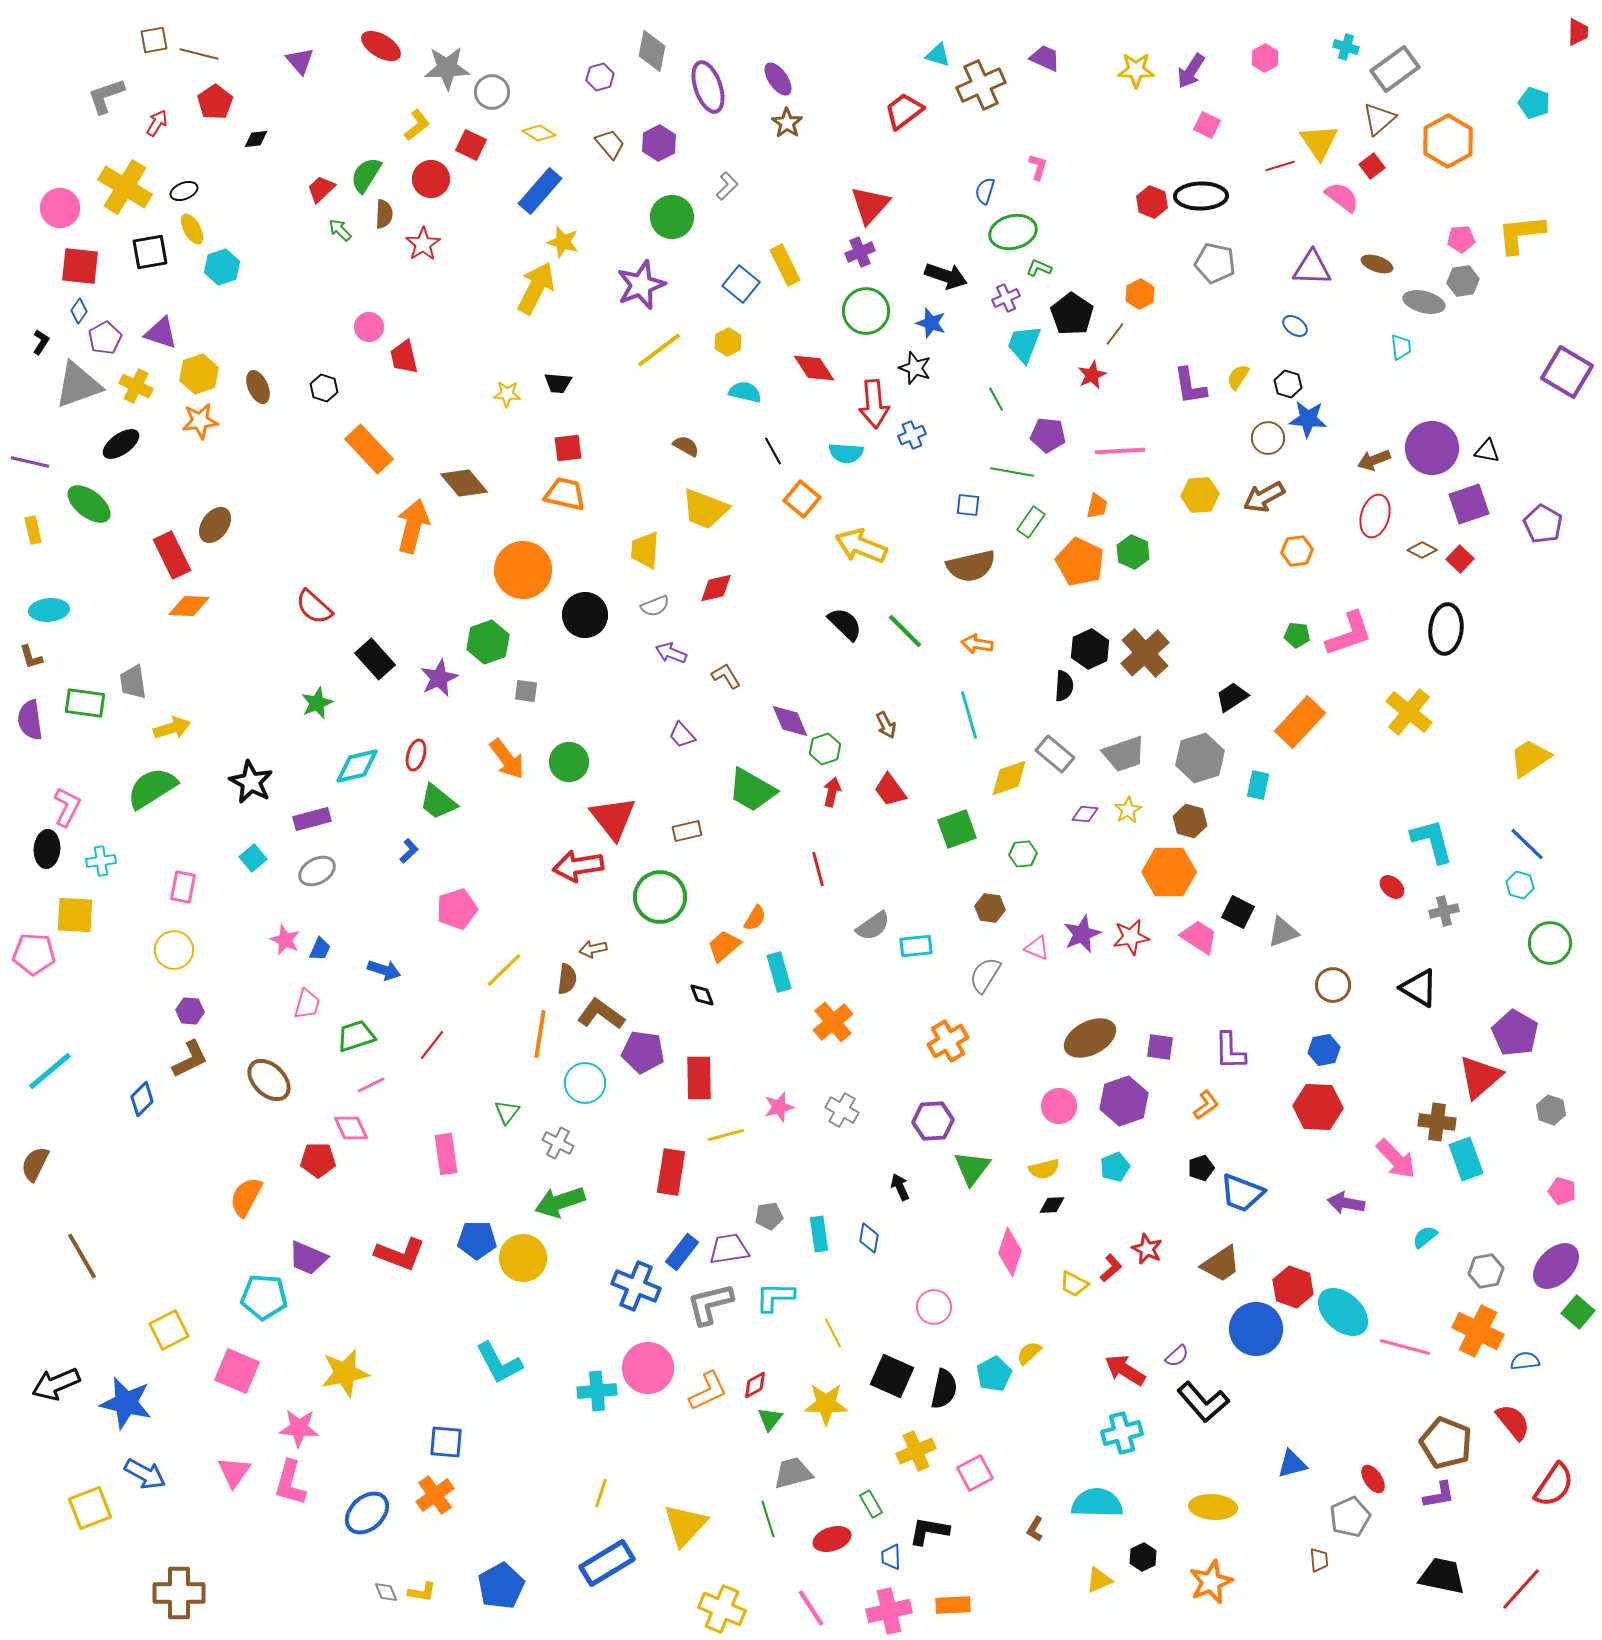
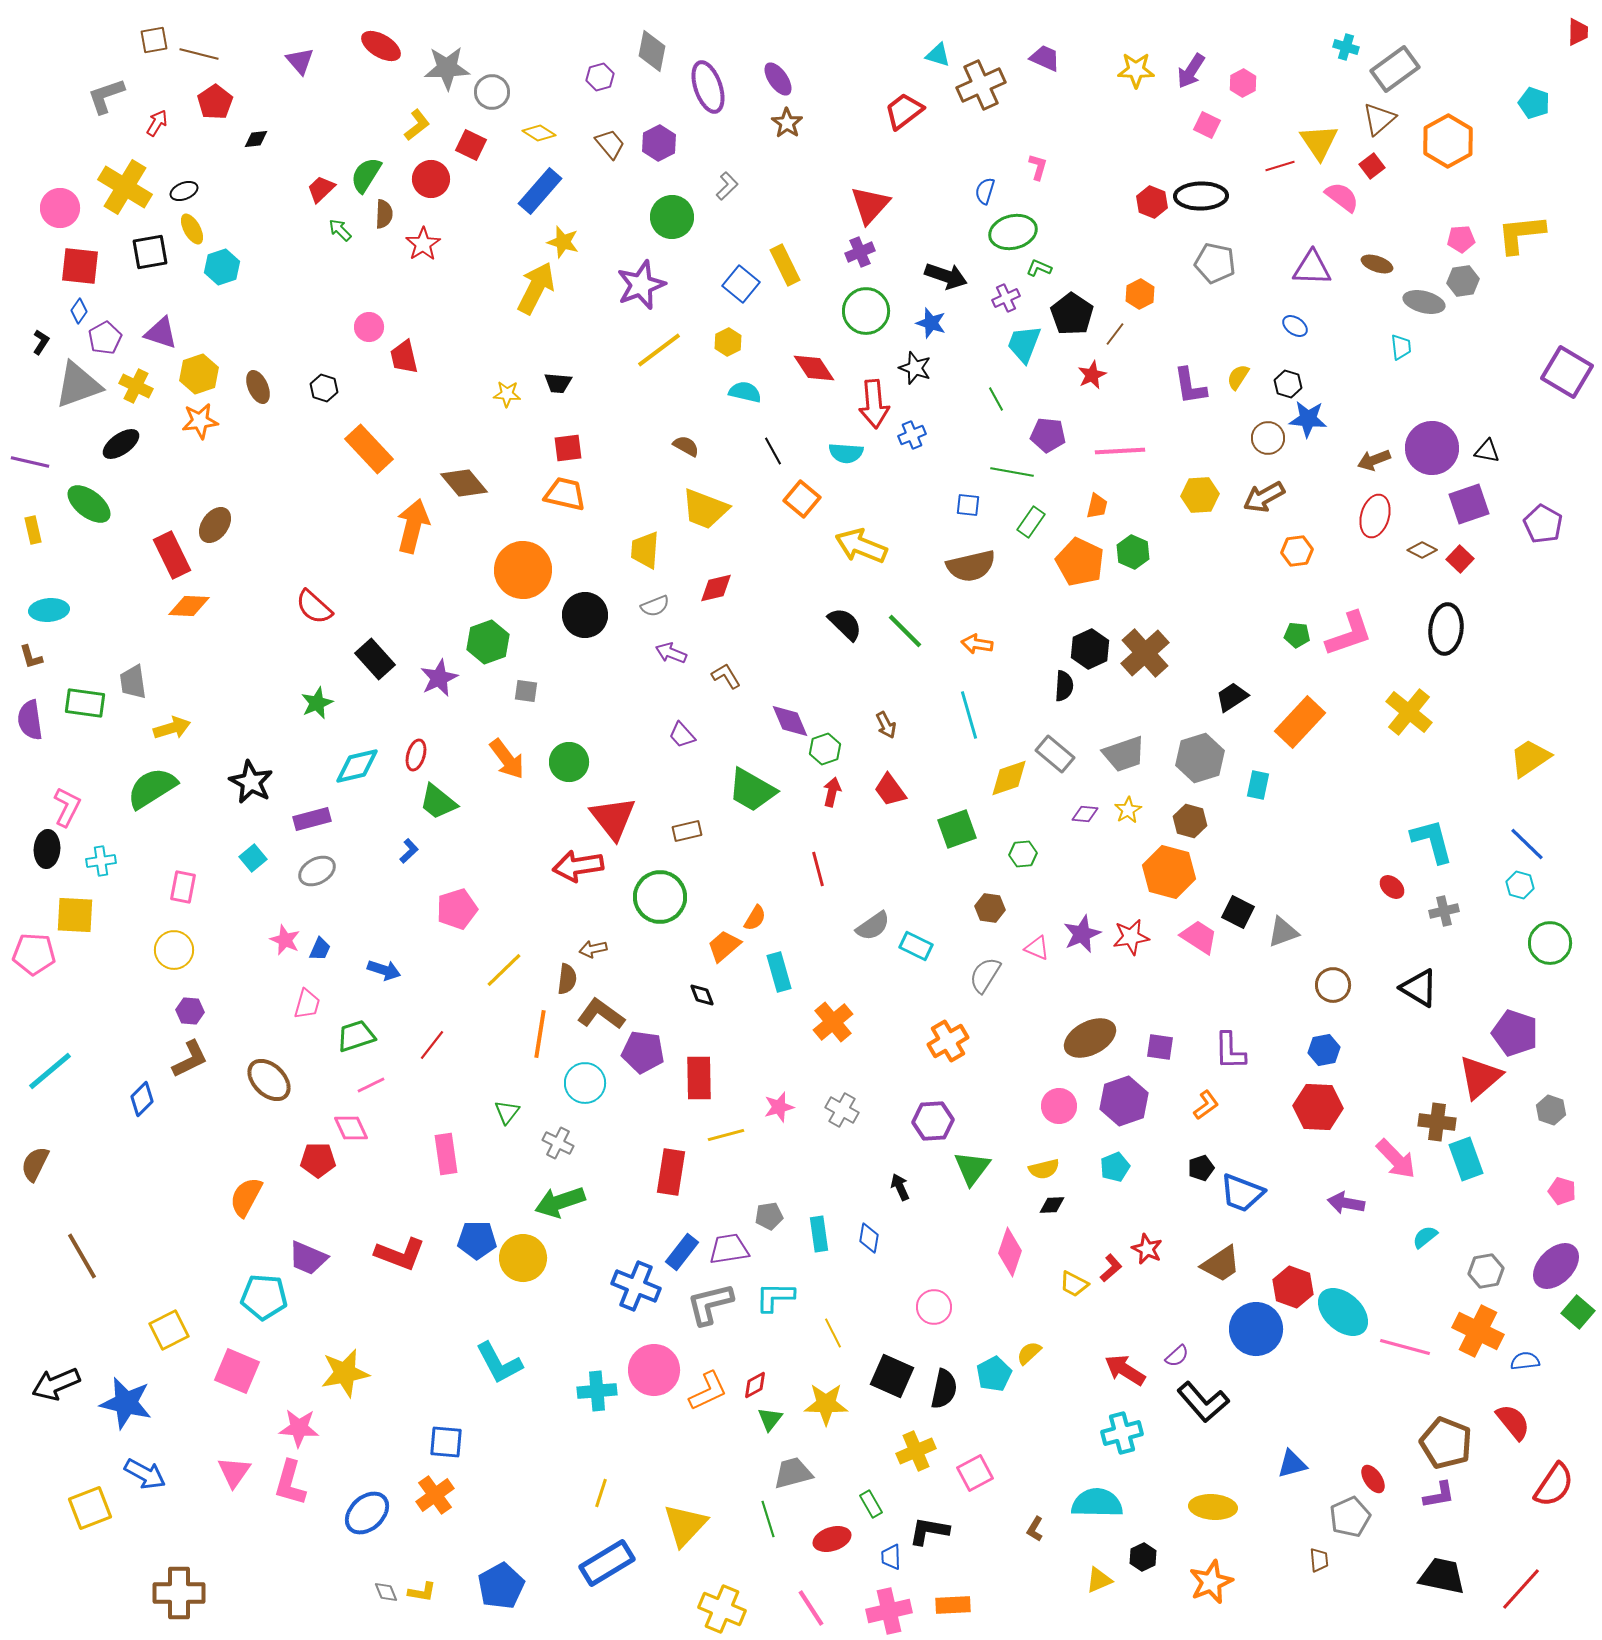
pink hexagon at (1265, 58): moved 22 px left, 25 px down
orange hexagon at (1169, 872): rotated 15 degrees clockwise
cyan rectangle at (916, 946): rotated 32 degrees clockwise
purple pentagon at (1515, 1033): rotated 12 degrees counterclockwise
pink circle at (648, 1368): moved 6 px right, 2 px down
